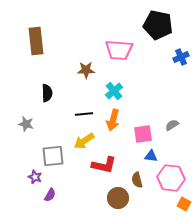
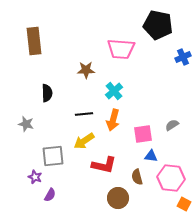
brown rectangle: moved 2 px left
pink trapezoid: moved 2 px right, 1 px up
blue cross: moved 2 px right
brown semicircle: moved 3 px up
